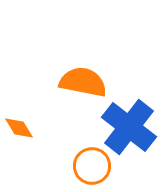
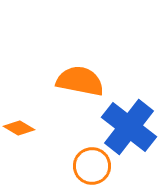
orange semicircle: moved 3 px left, 1 px up
orange diamond: rotated 28 degrees counterclockwise
